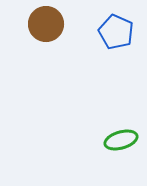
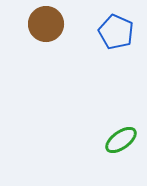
green ellipse: rotated 20 degrees counterclockwise
